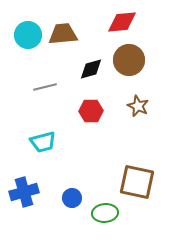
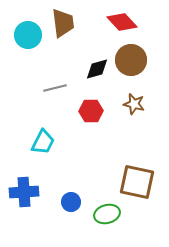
red diamond: rotated 52 degrees clockwise
brown trapezoid: moved 11 px up; rotated 88 degrees clockwise
brown circle: moved 2 px right
black diamond: moved 6 px right
gray line: moved 10 px right, 1 px down
brown star: moved 4 px left, 2 px up; rotated 10 degrees counterclockwise
cyan trapezoid: rotated 48 degrees counterclockwise
blue cross: rotated 12 degrees clockwise
blue circle: moved 1 px left, 4 px down
green ellipse: moved 2 px right, 1 px down; rotated 10 degrees counterclockwise
